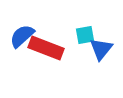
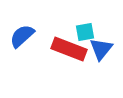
cyan square: moved 3 px up
red rectangle: moved 23 px right, 1 px down
